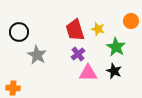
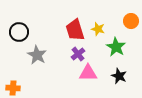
black star: moved 5 px right, 5 px down
